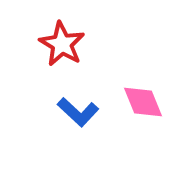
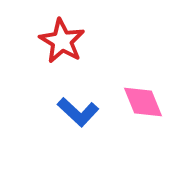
red star: moved 3 px up
